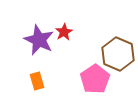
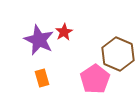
orange rectangle: moved 5 px right, 3 px up
